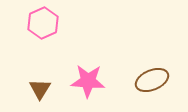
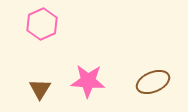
pink hexagon: moved 1 px left, 1 px down
brown ellipse: moved 1 px right, 2 px down
